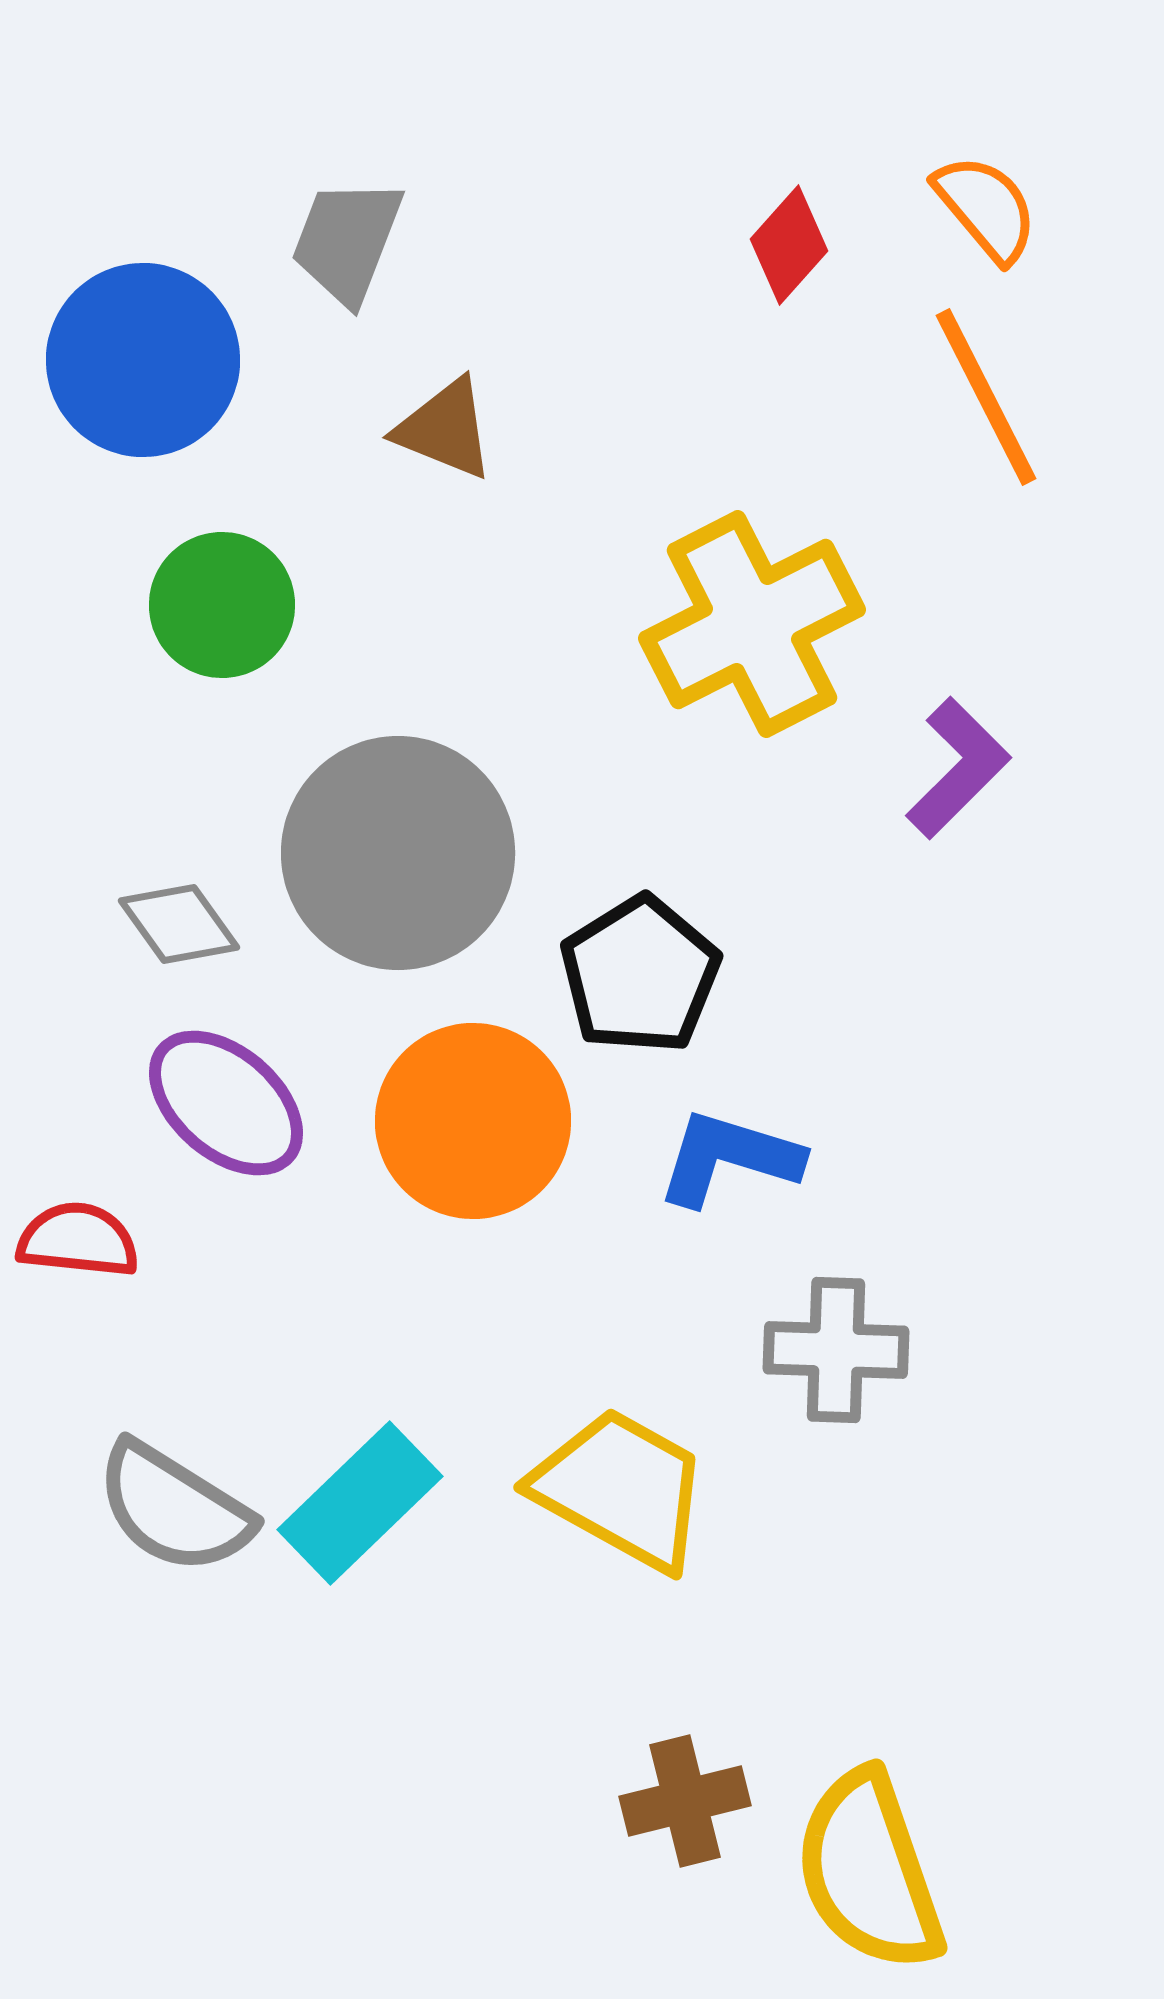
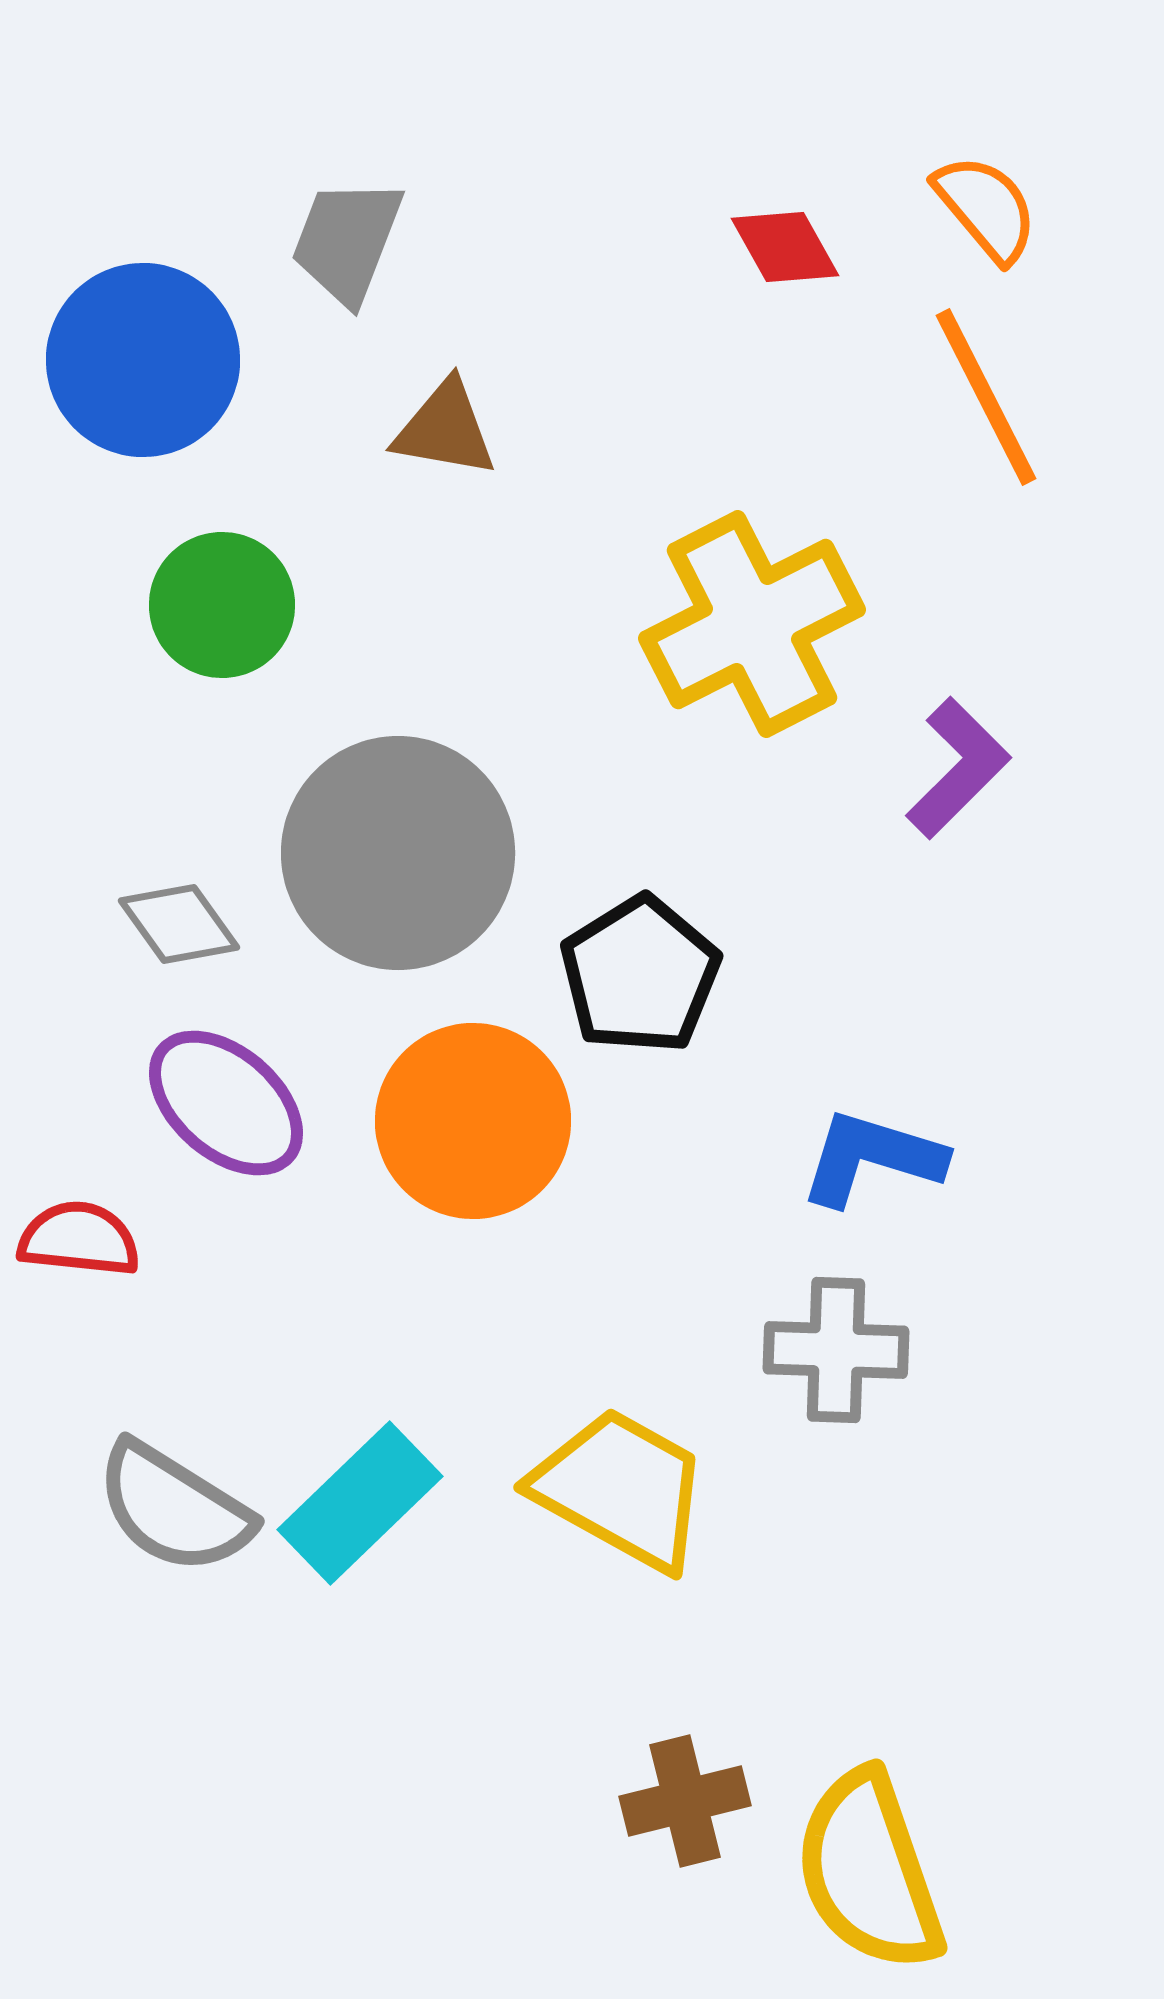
red diamond: moved 4 px left, 2 px down; rotated 71 degrees counterclockwise
brown triangle: rotated 12 degrees counterclockwise
blue L-shape: moved 143 px right
red semicircle: moved 1 px right, 1 px up
